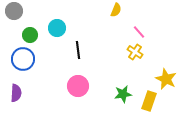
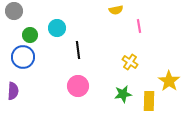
yellow semicircle: rotated 56 degrees clockwise
pink line: moved 6 px up; rotated 32 degrees clockwise
yellow cross: moved 5 px left, 10 px down
blue circle: moved 2 px up
yellow star: moved 3 px right, 2 px down; rotated 10 degrees clockwise
purple semicircle: moved 3 px left, 2 px up
yellow rectangle: rotated 18 degrees counterclockwise
